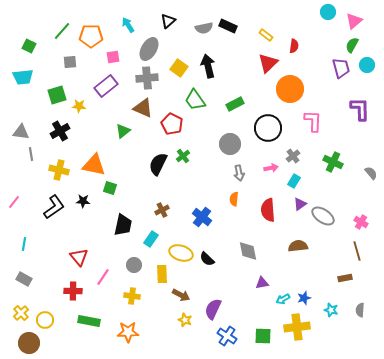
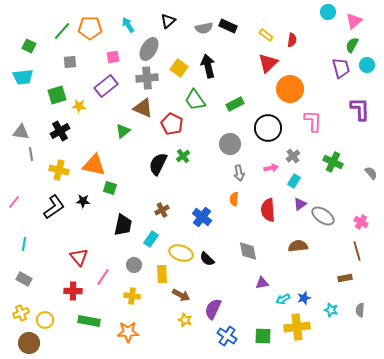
orange pentagon at (91, 36): moved 1 px left, 8 px up
red semicircle at (294, 46): moved 2 px left, 6 px up
yellow cross at (21, 313): rotated 21 degrees clockwise
